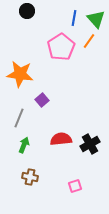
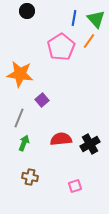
green arrow: moved 2 px up
